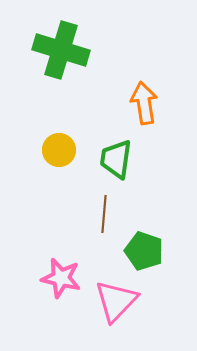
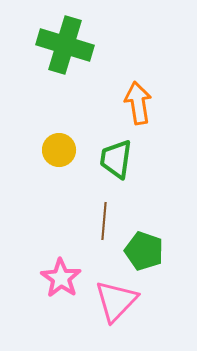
green cross: moved 4 px right, 5 px up
orange arrow: moved 6 px left
brown line: moved 7 px down
pink star: rotated 21 degrees clockwise
